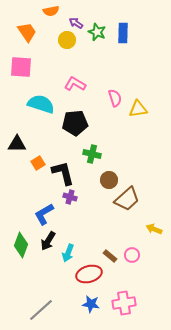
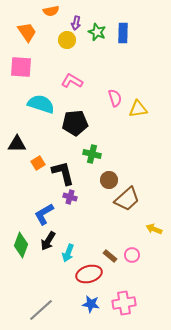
purple arrow: rotated 112 degrees counterclockwise
pink L-shape: moved 3 px left, 3 px up
